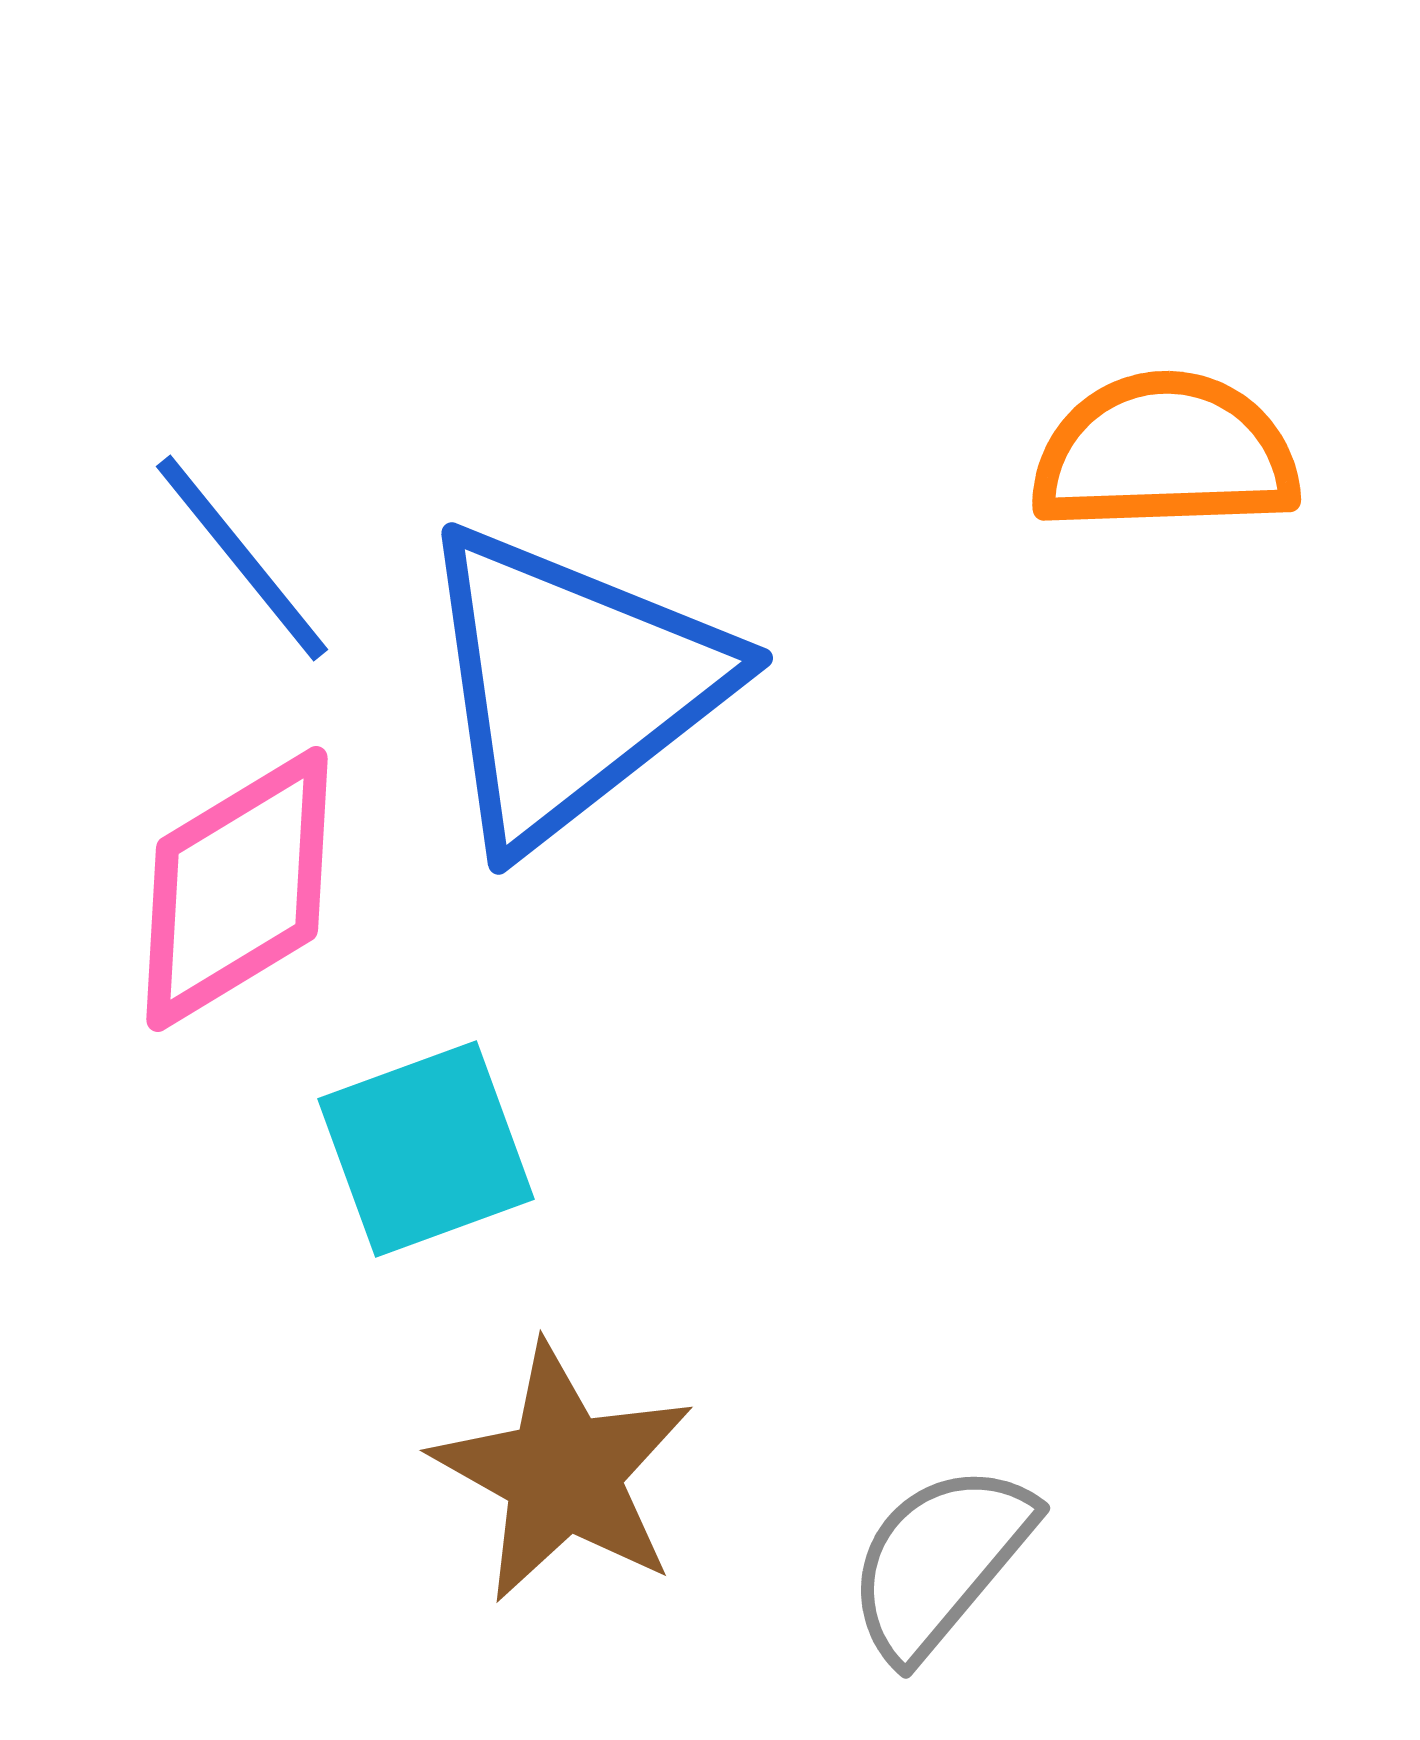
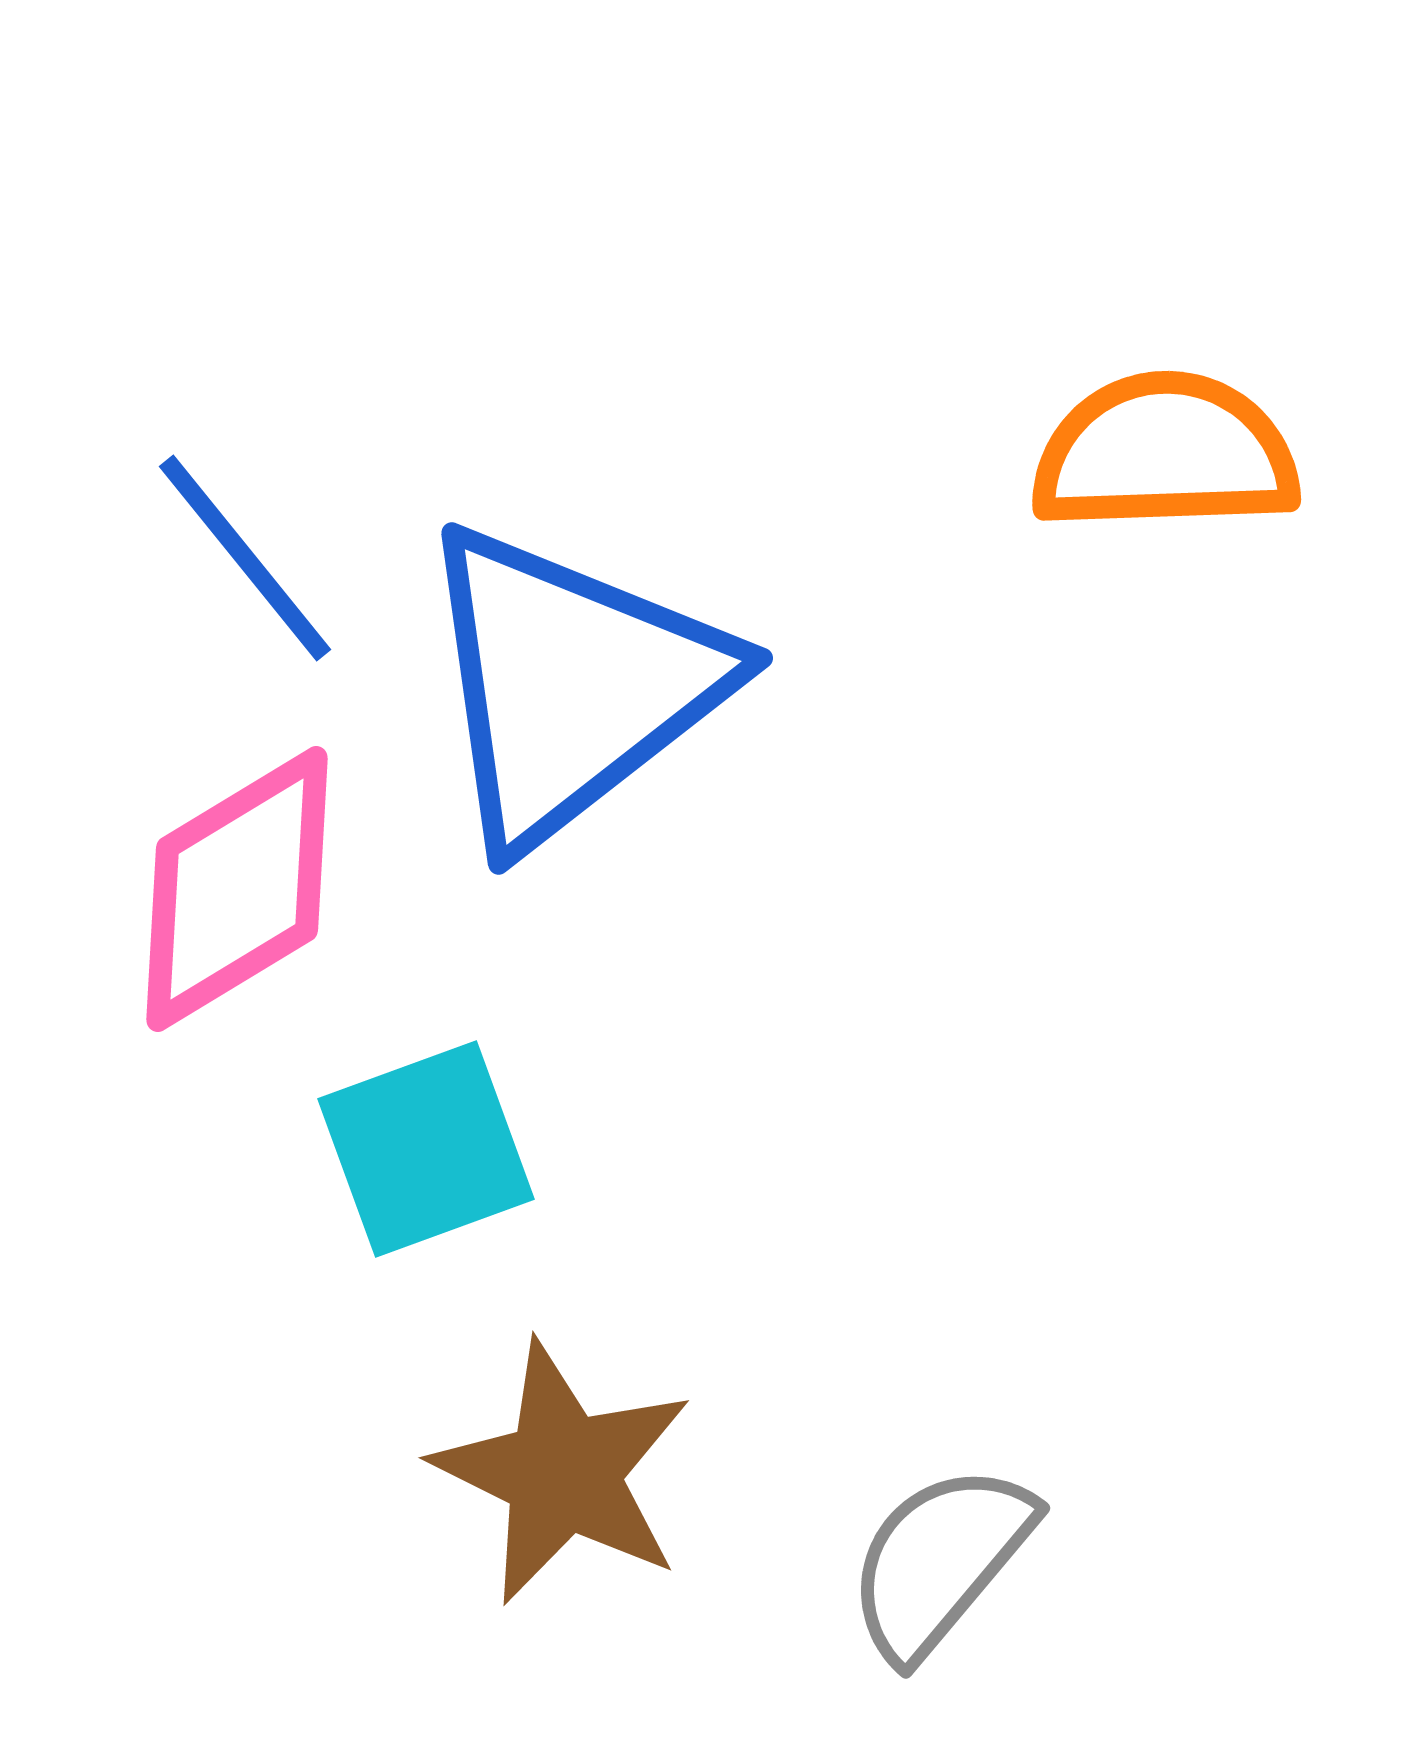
blue line: moved 3 px right
brown star: rotated 3 degrees counterclockwise
